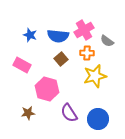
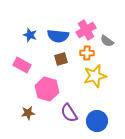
pink cross: moved 2 px right
brown square: rotated 24 degrees clockwise
blue circle: moved 1 px left, 2 px down
